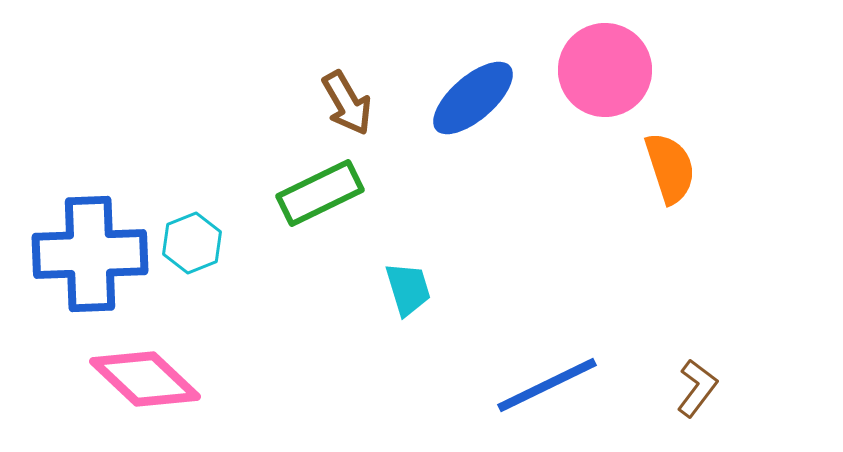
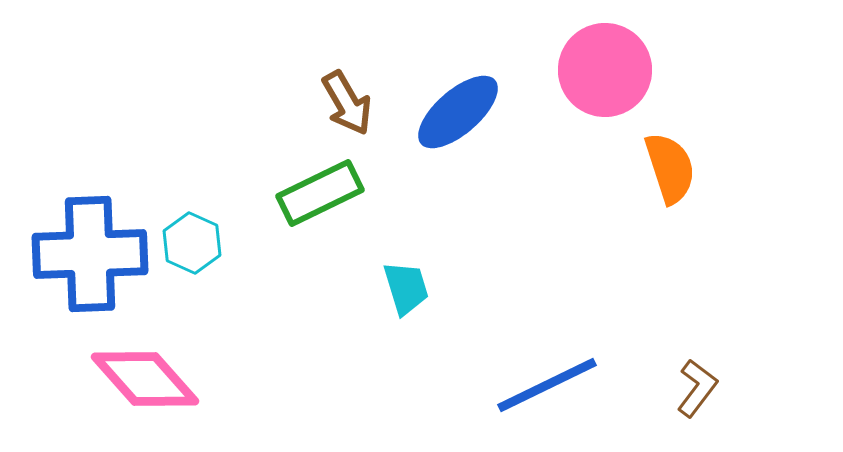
blue ellipse: moved 15 px left, 14 px down
cyan hexagon: rotated 14 degrees counterclockwise
cyan trapezoid: moved 2 px left, 1 px up
pink diamond: rotated 5 degrees clockwise
